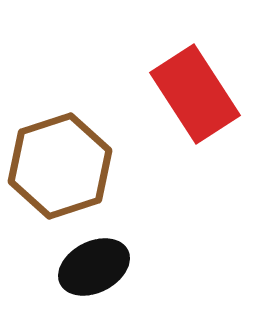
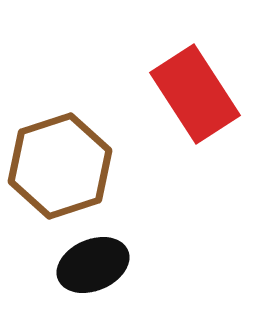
black ellipse: moved 1 px left, 2 px up; rotated 4 degrees clockwise
